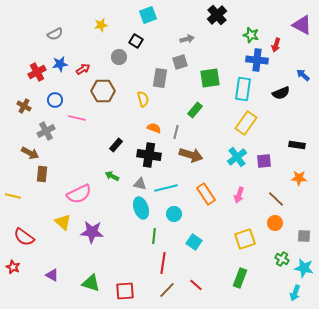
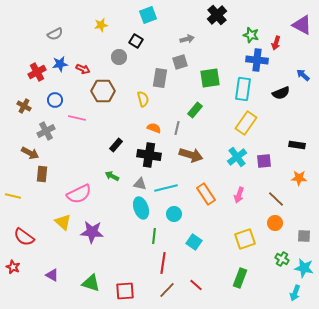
red arrow at (276, 45): moved 2 px up
red arrow at (83, 69): rotated 56 degrees clockwise
gray line at (176, 132): moved 1 px right, 4 px up
